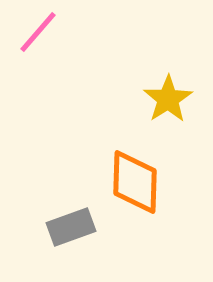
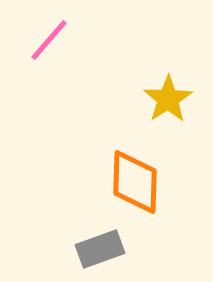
pink line: moved 11 px right, 8 px down
gray rectangle: moved 29 px right, 22 px down
